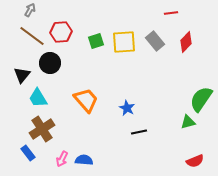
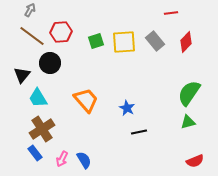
green semicircle: moved 12 px left, 6 px up
blue rectangle: moved 7 px right
blue semicircle: rotated 54 degrees clockwise
